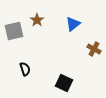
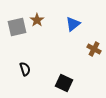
gray square: moved 3 px right, 4 px up
